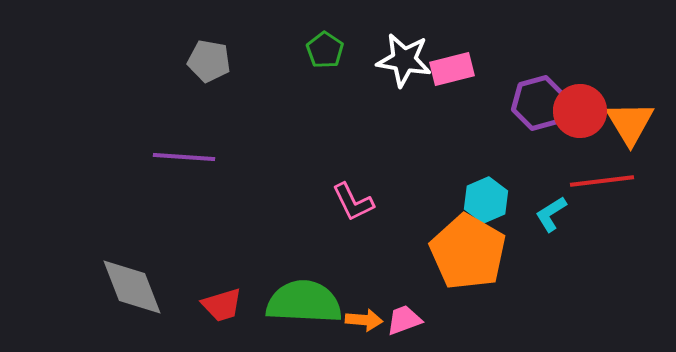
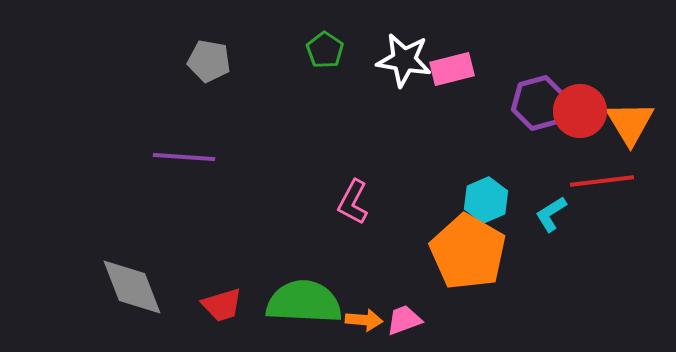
pink L-shape: rotated 54 degrees clockwise
